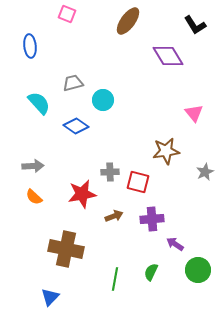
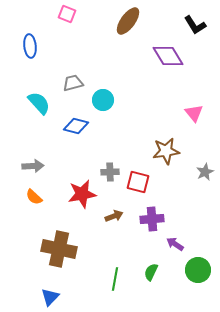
blue diamond: rotated 20 degrees counterclockwise
brown cross: moved 7 px left
